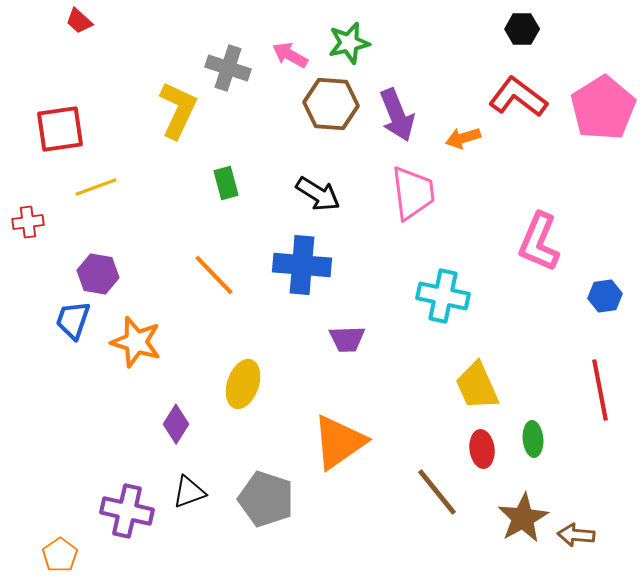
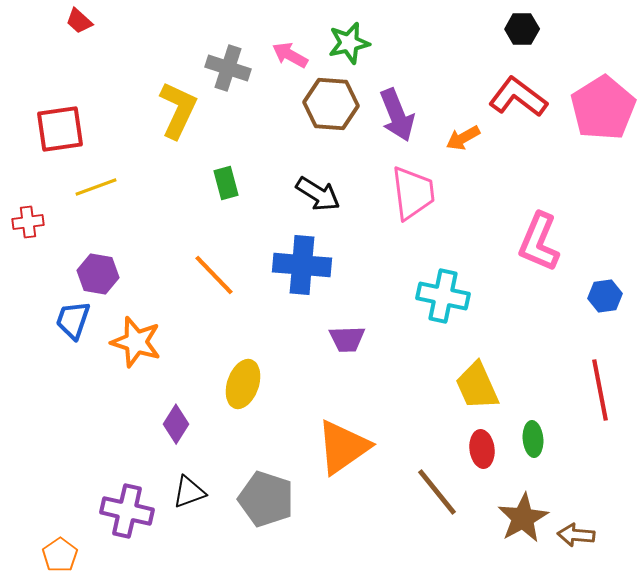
orange arrow: rotated 12 degrees counterclockwise
orange triangle: moved 4 px right, 5 px down
